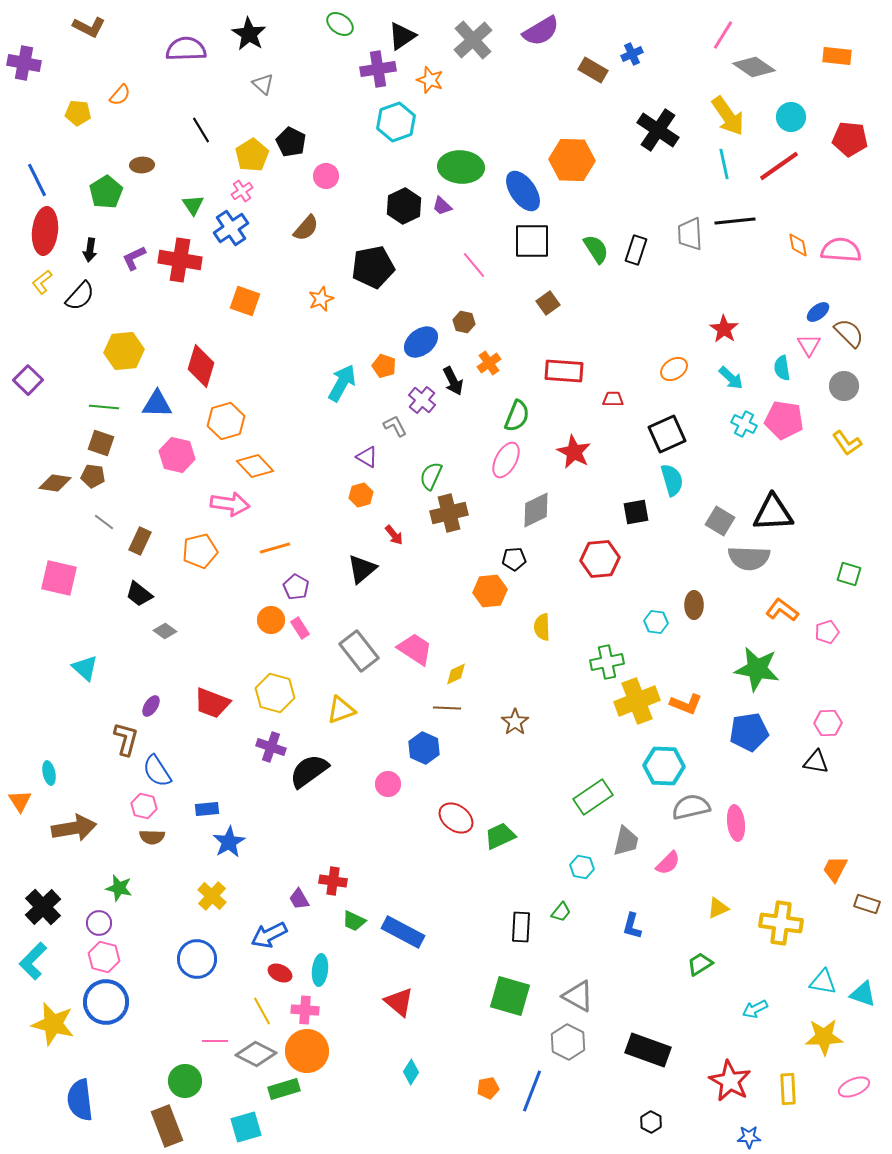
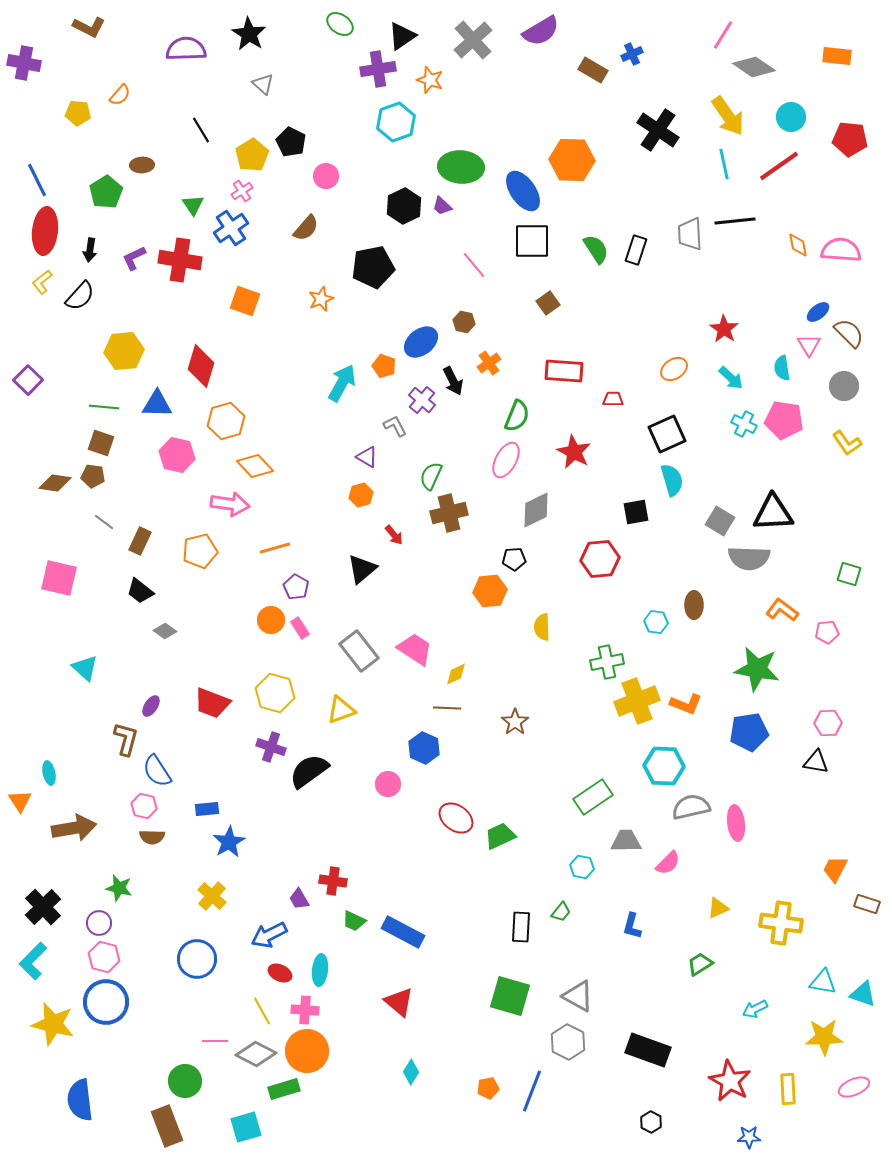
black trapezoid at (139, 594): moved 1 px right, 3 px up
pink pentagon at (827, 632): rotated 10 degrees clockwise
gray trapezoid at (626, 841): rotated 104 degrees counterclockwise
